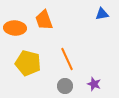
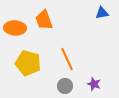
blue triangle: moved 1 px up
